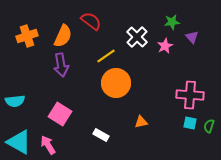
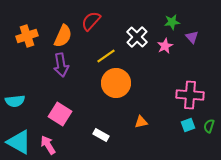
red semicircle: rotated 85 degrees counterclockwise
cyan square: moved 2 px left, 2 px down; rotated 32 degrees counterclockwise
